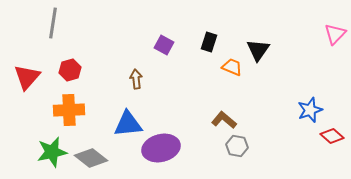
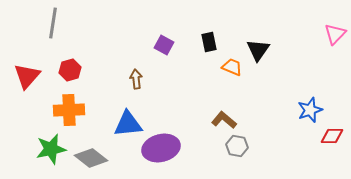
black rectangle: rotated 30 degrees counterclockwise
red triangle: moved 1 px up
red diamond: rotated 40 degrees counterclockwise
green star: moved 1 px left, 3 px up
